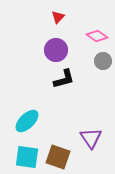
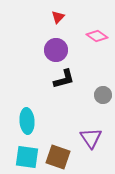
gray circle: moved 34 px down
cyan ellipse: rotated 50 degrees counterclockwise
